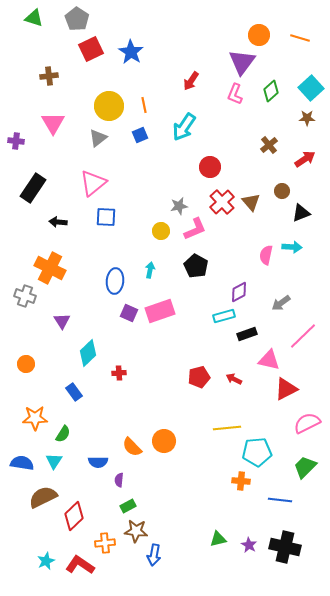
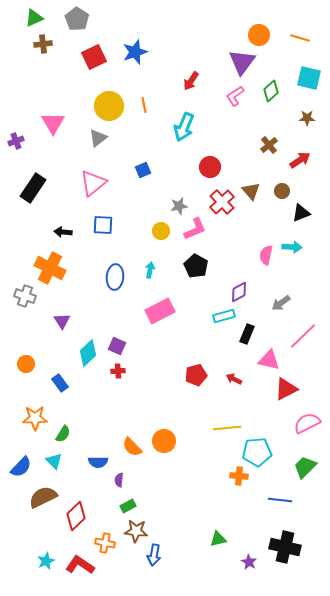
green triangle at (34, 18): rotated 42 degrees counterclockwise
red square at (91, 49): moved 3 px right, 8 px down
blue star at (131, 52): moved 4 px right; rotated 20 degrees clockwise
brown cross at (49, 76): moved 6 px left, 32 px up
cyan square at (311, 88): moved 2 px left, 10 px up; rotated 35 degrees counterclockwise
pink L-shape at (235, 94): moved 2 px down; rotated 35 degrees clockwise
cyan arrow at (184, 127): rotated 12 degrees counterclockwise
blue square at (140, 135): moved 3 px right, 35 px down
purple cross at (16, 141): rotated 28 degrees counterclockwise
red arrow at (305, 159): moved 5 px left, 1 px down
brown triangle at (251, 202): moved 11 px up
blue square at (106, 217): moved 3 px left, 8 px down
black arrow at (58, 222): moved 5 px right, 10 px down
blue ellipse at (115, 281): moved 4 px up
pink rectangle at (160, 311): rotated 8 degrees counterclockwise
purple square at (129, 313): moved 12 px left, 33 px down
black rectangle at (247, 334): rotated 48 degrees counterclockwise
red cross at (119, 373): moved 1 px left, 2 px up
red pentagon at (199, 377): moved 3 px left, 2 px up
blue rectangle at (74, 392): moved 14 px left, 9 px up
cyan triangle at (54, 461): rotated 18 degrees counterclockwise
blue semicircle at (22, 463): moved 1 px left, 4 px down; rotated 125 degrees clockwise
orange cross at (241, 481): moved 2 px left, 5 px up
red diamond at (74, 516): moved 2 px right
orange cross at (105, 543): rotated 18 degrees clockwise
purple star at (249, 545): moved 17 px down
